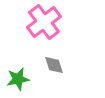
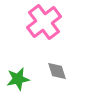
gray diamond: moved 3 px right, 6 px down
